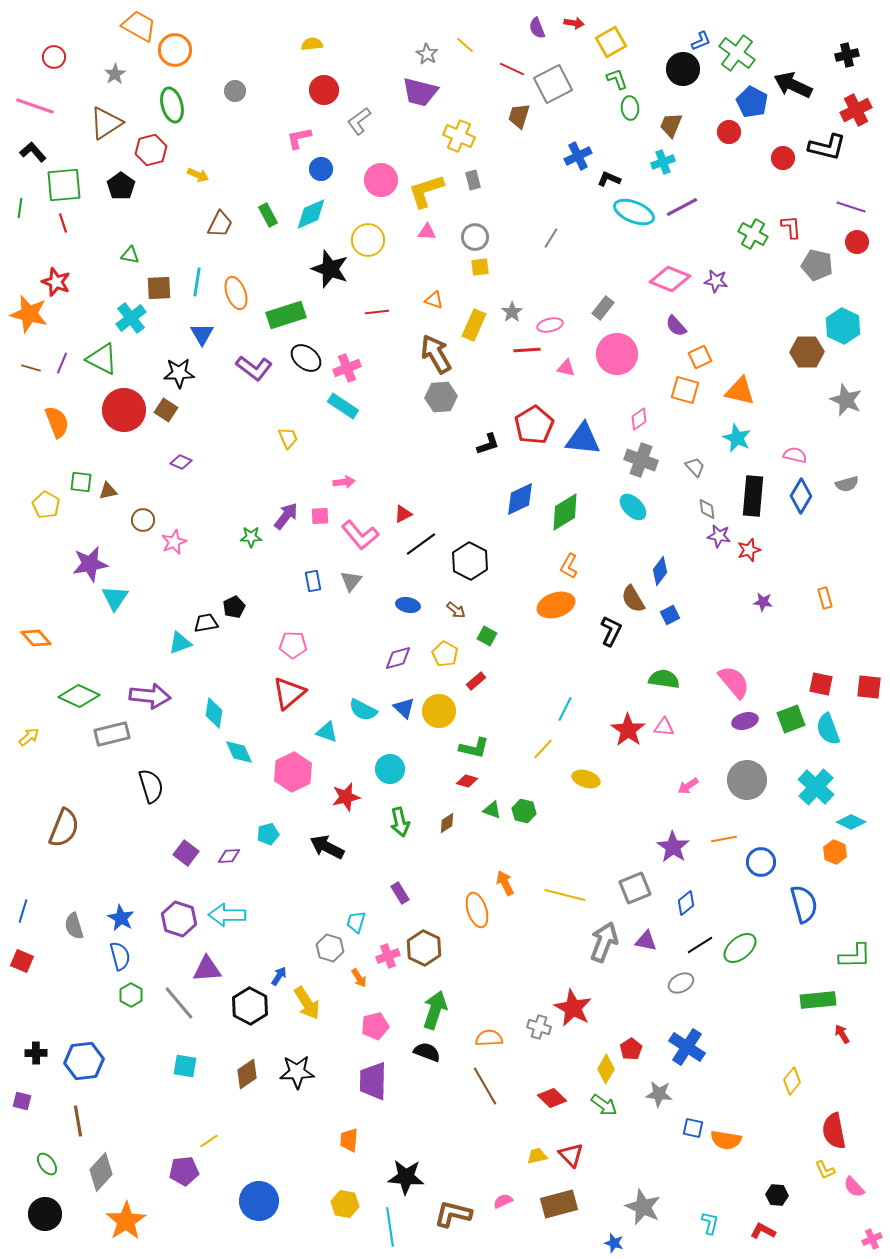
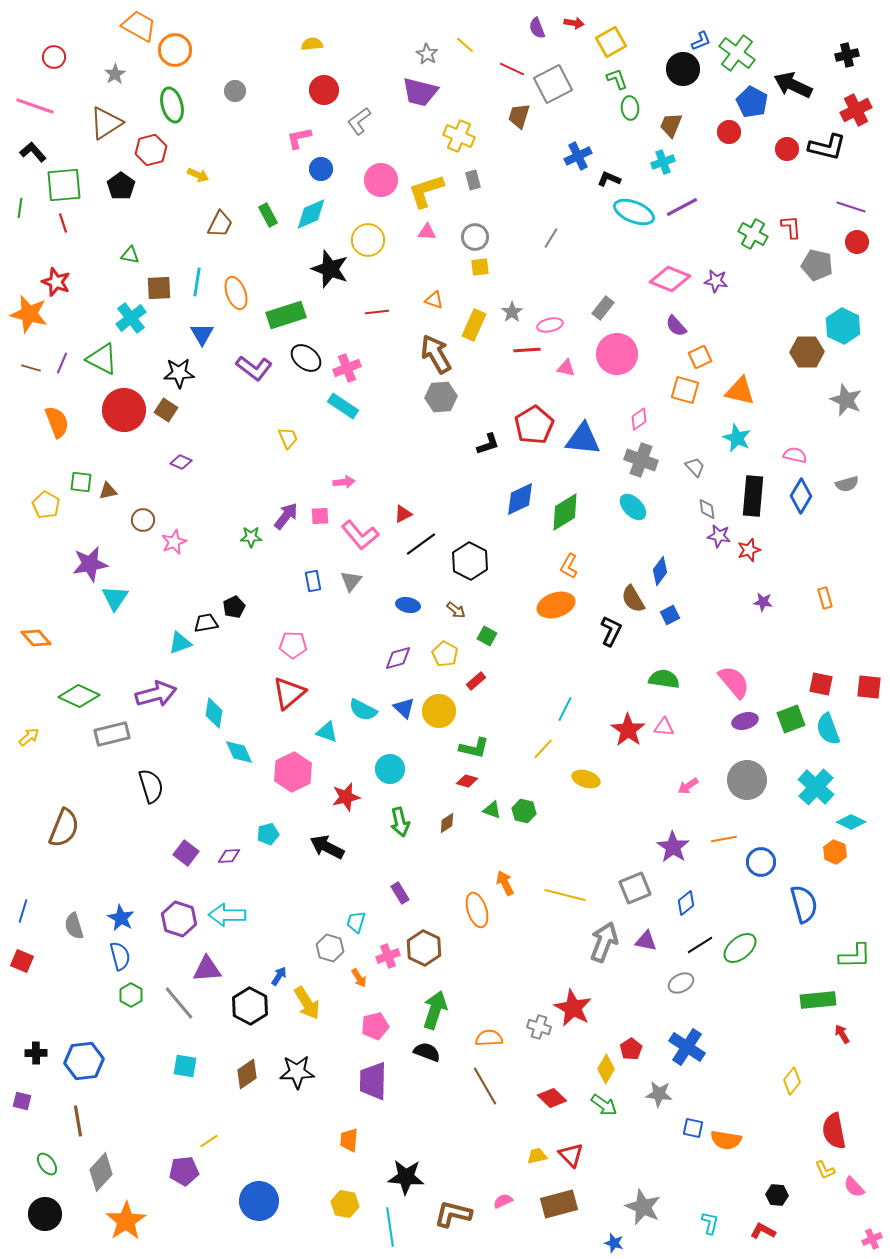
red circle at (783, 158): moved 4 px right, 9 px up
purple arrow at (150, 696): moved 6 px right, 2 px up; rotated 21 degrees counterclockwise
